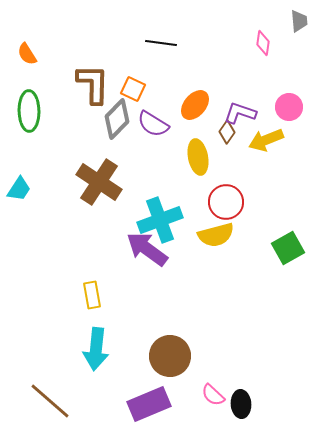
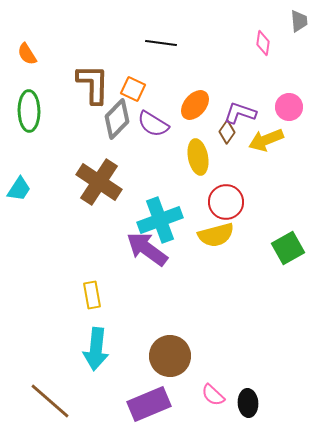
black ellipse: moved 7 px right, 1 px up
